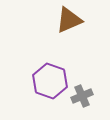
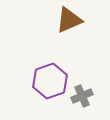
purple hexagon: rotated 20 degrees clockwise
